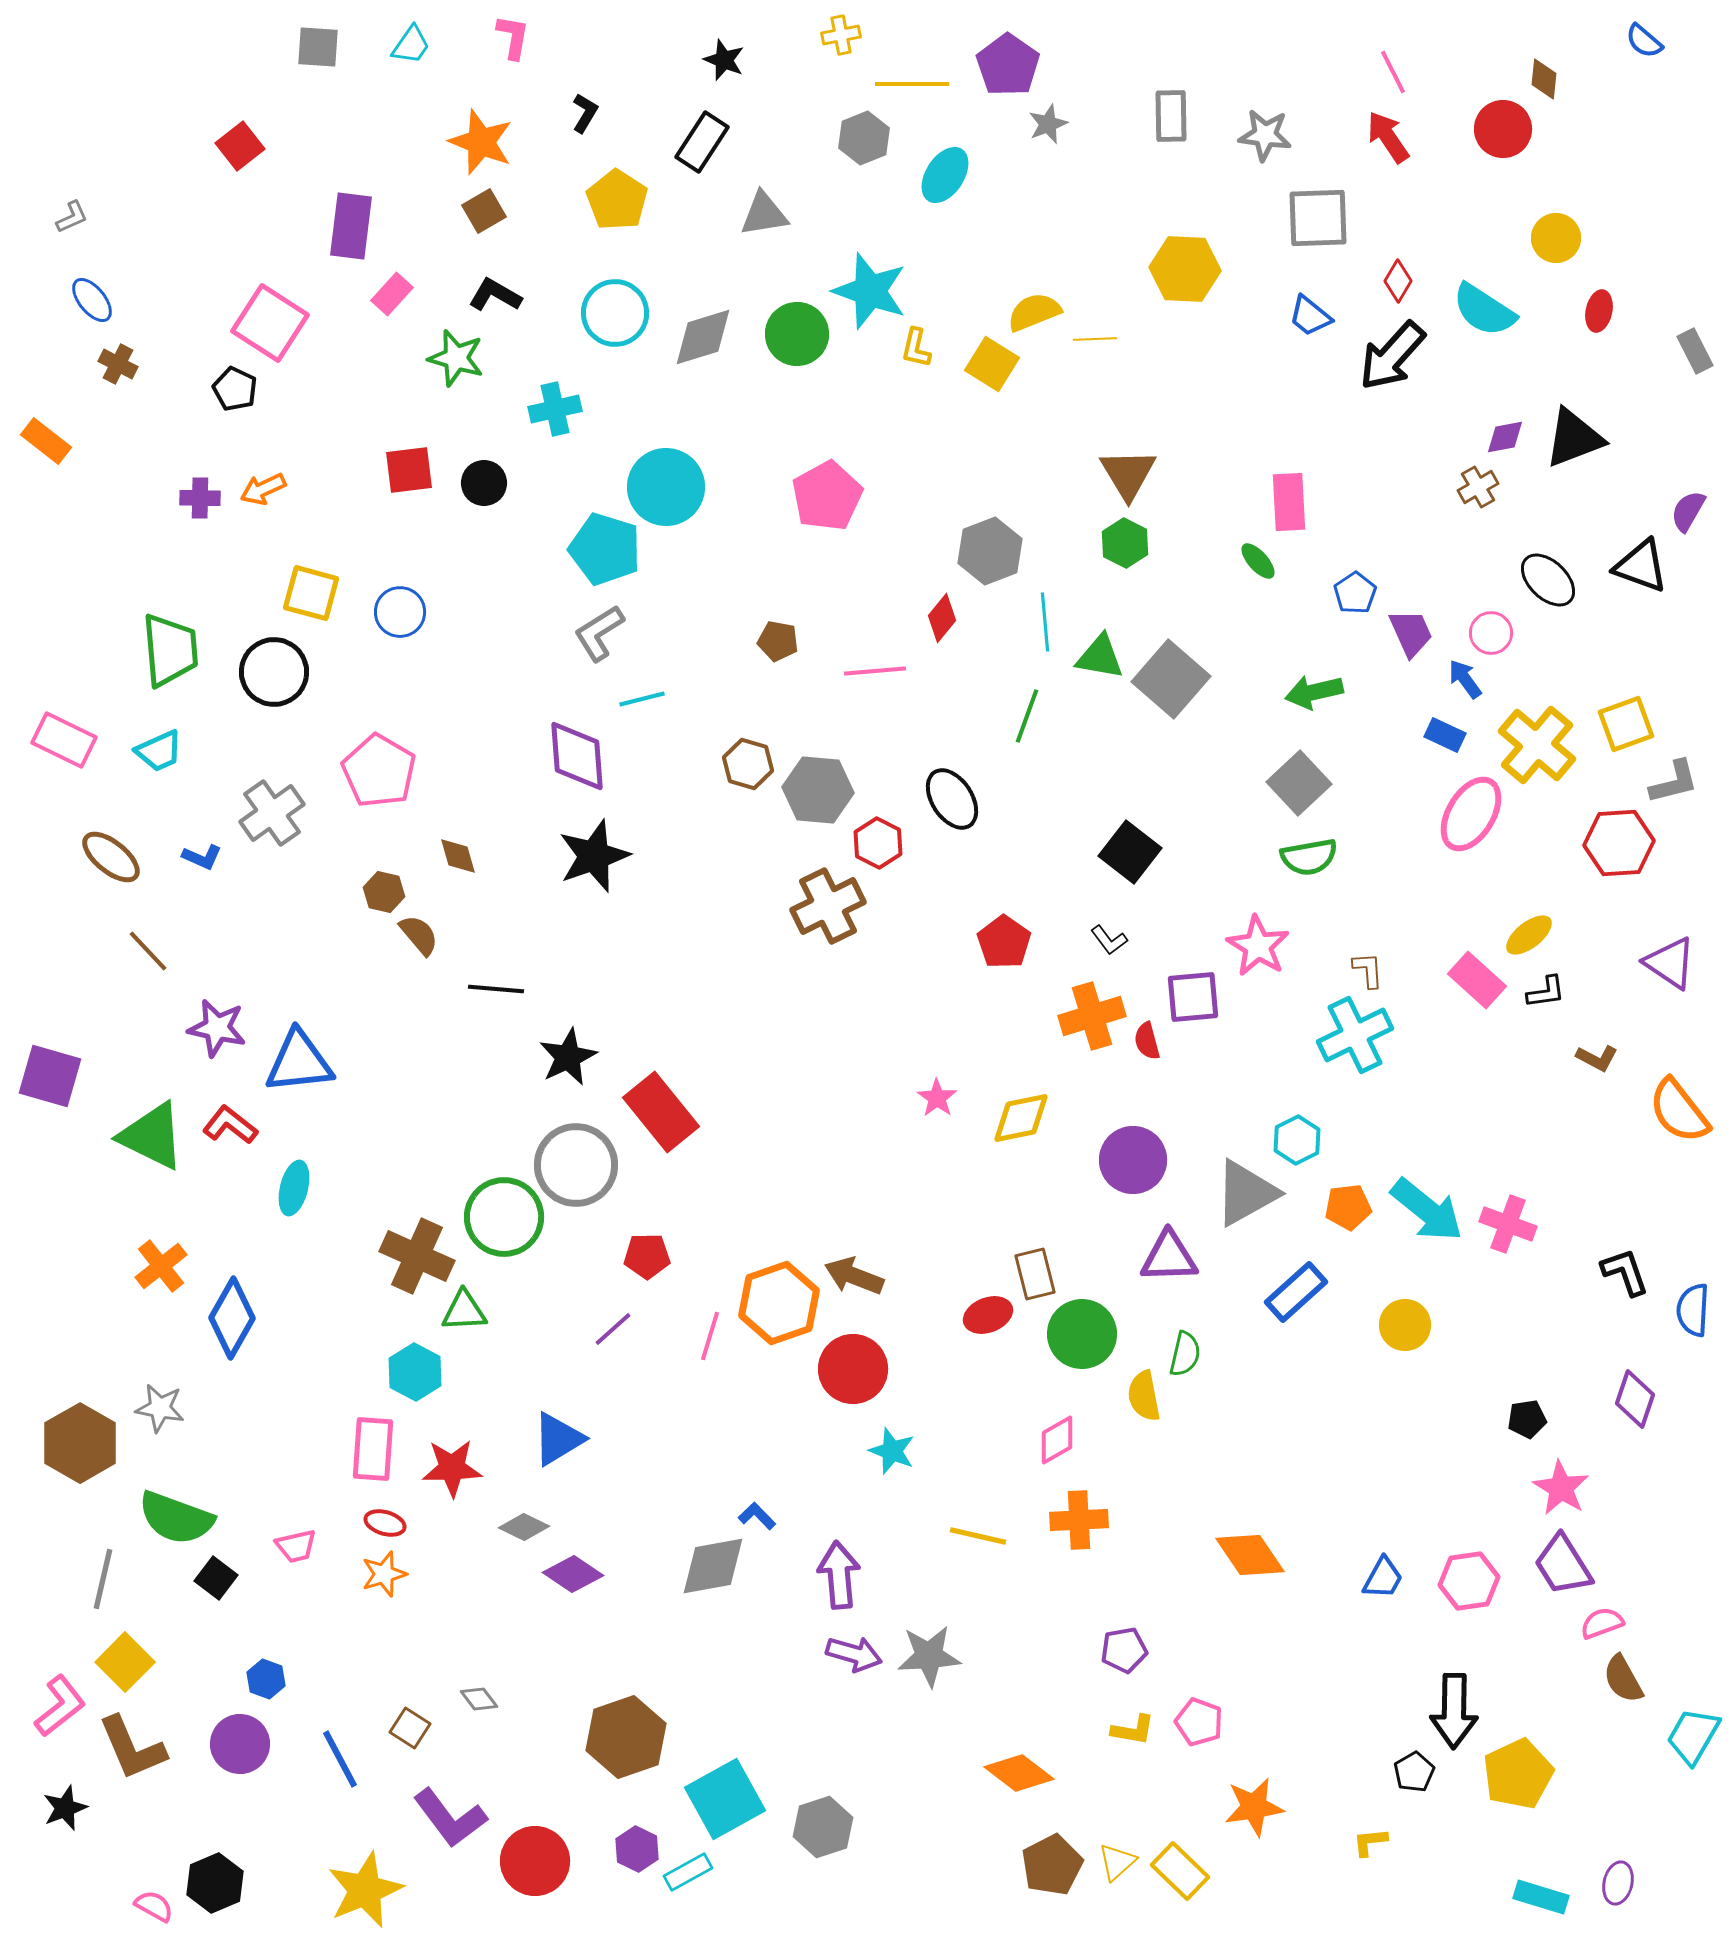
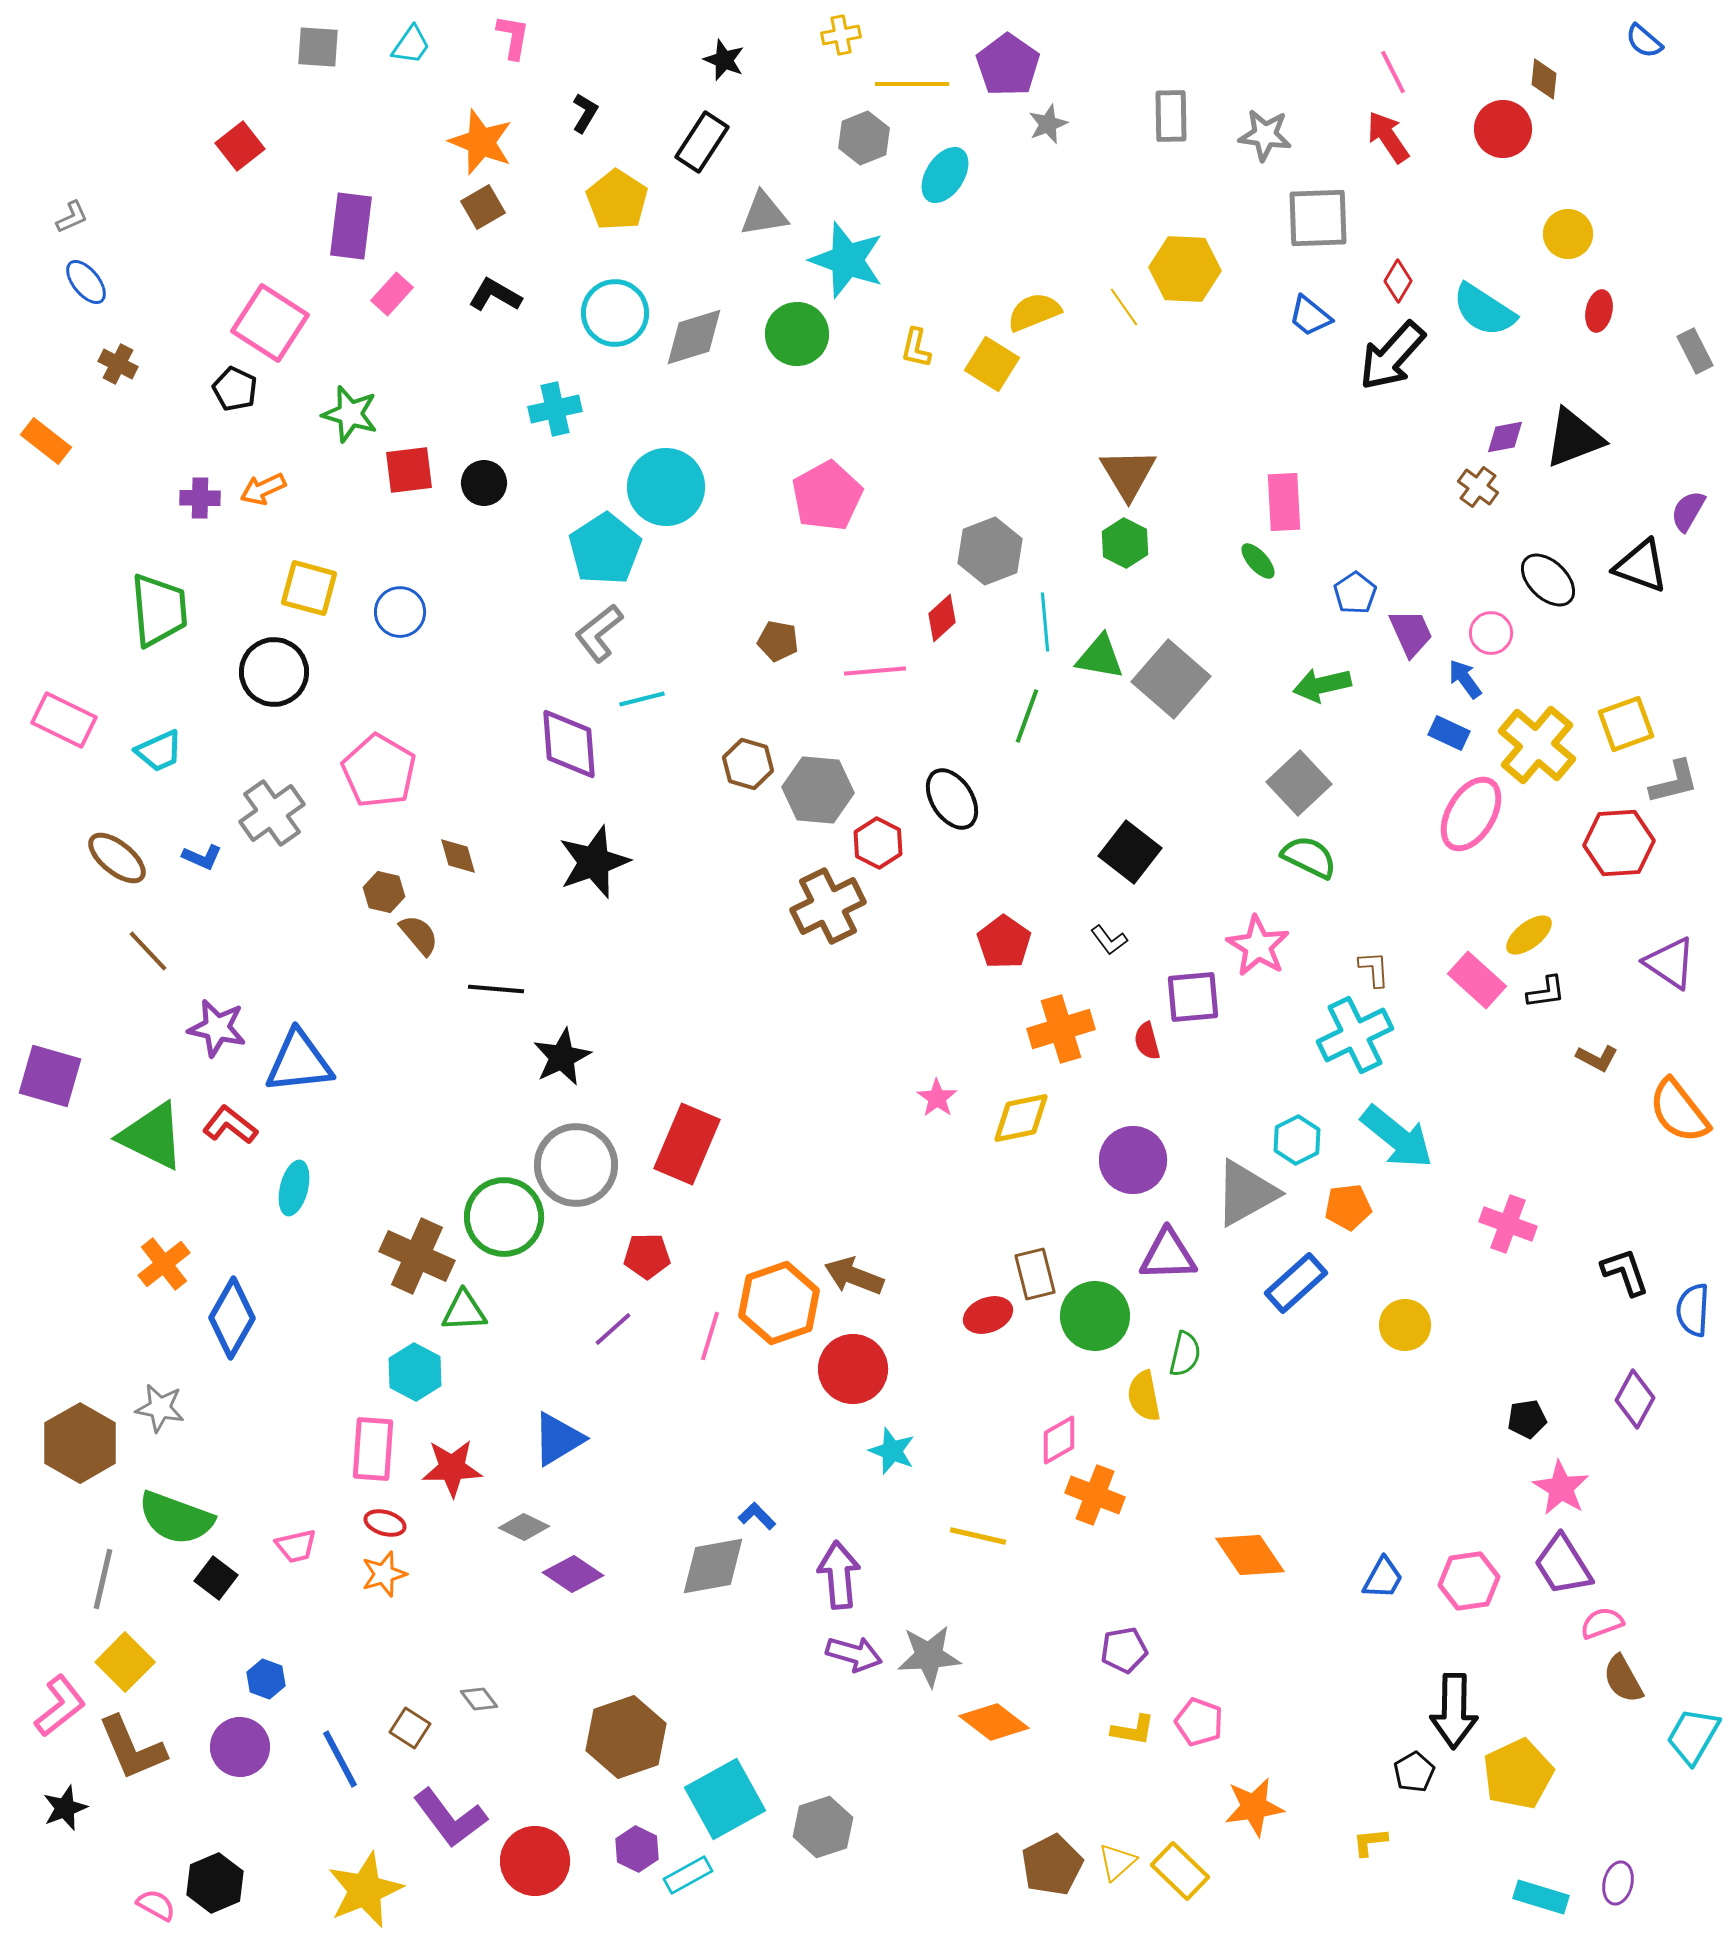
brown square at (484, 211): moved 1 px left, 4 px up
yellow circle at (1556, 238): moved 12 px right, 4 px up
cyan star at (870, 291): moved 23 px left, 31 px up
blue ellipse at (92, 300): moved 6 px left, 18 px up
gray diamond at (703, 337): moved 9 px left
yellow line at (1095, 339): moved 29 px right, 32 px up; rotated 57 degrees clockwise
green star at (456, 358): moved 106 px left, 56 px down
brown cross at (1478, 487): rotated 24 degrees counterclockwise
pink rectangle at (1289, 502): moved 5 px left
cyan pentagon at (605, 549): rotated 22 degrees clockwise
yellow square at (311, 593): moved 2 px left, 5 px up
red diamond at (942, 618): rotated 9 degrees clockwise
gray L-shape at (599, 633): rotated 6 degrees counterclockwise
green trapezoid at (170, 650): moved 11 px left, 40 px up
green arrow at (1314, 692): moved 8 px right, 7 px up
blue rectangle at (1445, 735): moved 4 px right, 2 px up
pink rectangle at (64, 740): moved 20 px up
purple diamond at (577, 756): moved 8 px left, 12 px up
black star at (594, 856): moved 6 px down
brown ellipse at (111, 857): moved 6 px right, 1 px down
green semicircle at (1309, 857): rotated 144 degrees counterclockwise
brown L-shape at (1368, 970): moved 6 px right, 1 px up
orange cross at (1092, 1016): moved 31 px left, 13 px down
black star at (568, 1057): moved 6 px left
red rectangle at (661, 1112): moved 26 px right, 32 px down; rotated 62 degrees clockwise
cyan arrow at (1427, 1210): moved 30 px left, 73 px up
purple triangle at (1169, 1257): moved 1 px left, 2 px up
orange cross at (161, 1266): moved 3 px right, 2 px up
blue rectangle at (1296, 1292): moved 9 px up
green circle at (1082, 1334): moved 13 px right, 18 px up
purple diamond at (1635, 1399): rotated 10 degrees clockwise
pink diamond at (1057, 1440): moved 2 px right
orange cross at (1079, 1520): moved 16 px right, 25 px up; rotated 24 degrees clockwise
purple circle at (240, 1744): moved 3 px down
orange diamond at (1019, 1773): moved 25 px left, 51 px up
cyan rectangle at (688, 1872): moved 3 px down
pink semicircle at (154, 1906): moved 2 px right, 1 px up
